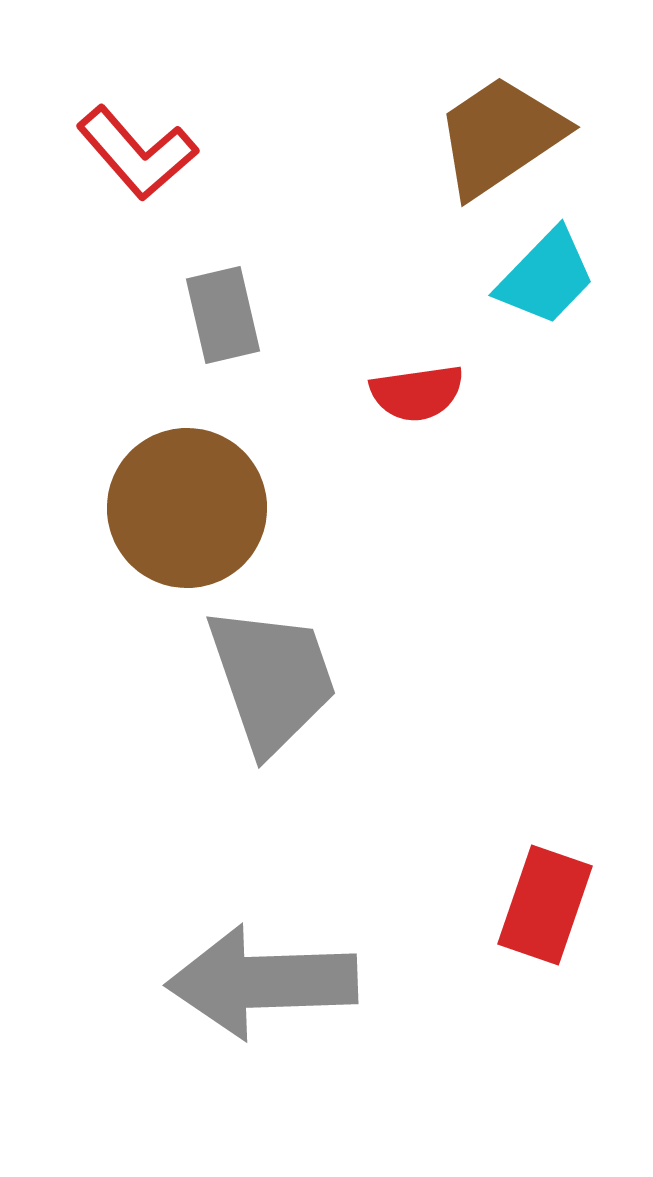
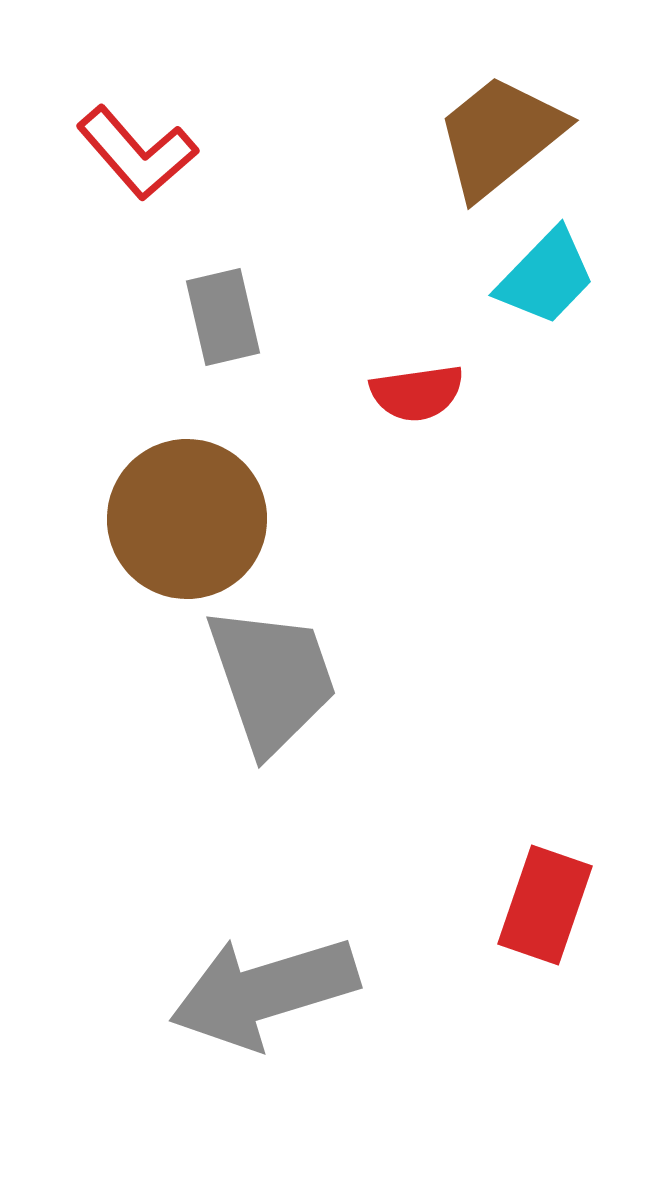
brown trapezoid: rotated 5 degrees counterclockwise
gray rectangle: moved 2 px down
brown circle: moved 11 px down
gray arrow: moved 2 px right, 10 px down; rotated 15 degrees counterclockwise
